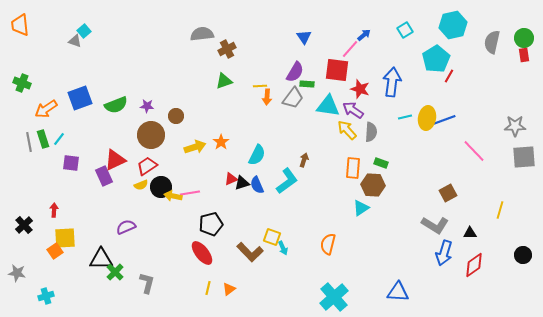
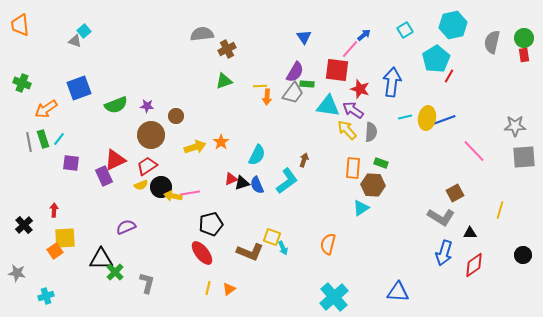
blue square at (80, 98): moved 1 px left, 10 px up
gray trapezoid at (293, 98): moved 5 px up
brown square at (448, 193): moved 7 px right
gray L-shape at (435, 225): moved 6 px right, 8 px up
brown L-shape at (250, 252): rotated 24 degrees counterclockwise
